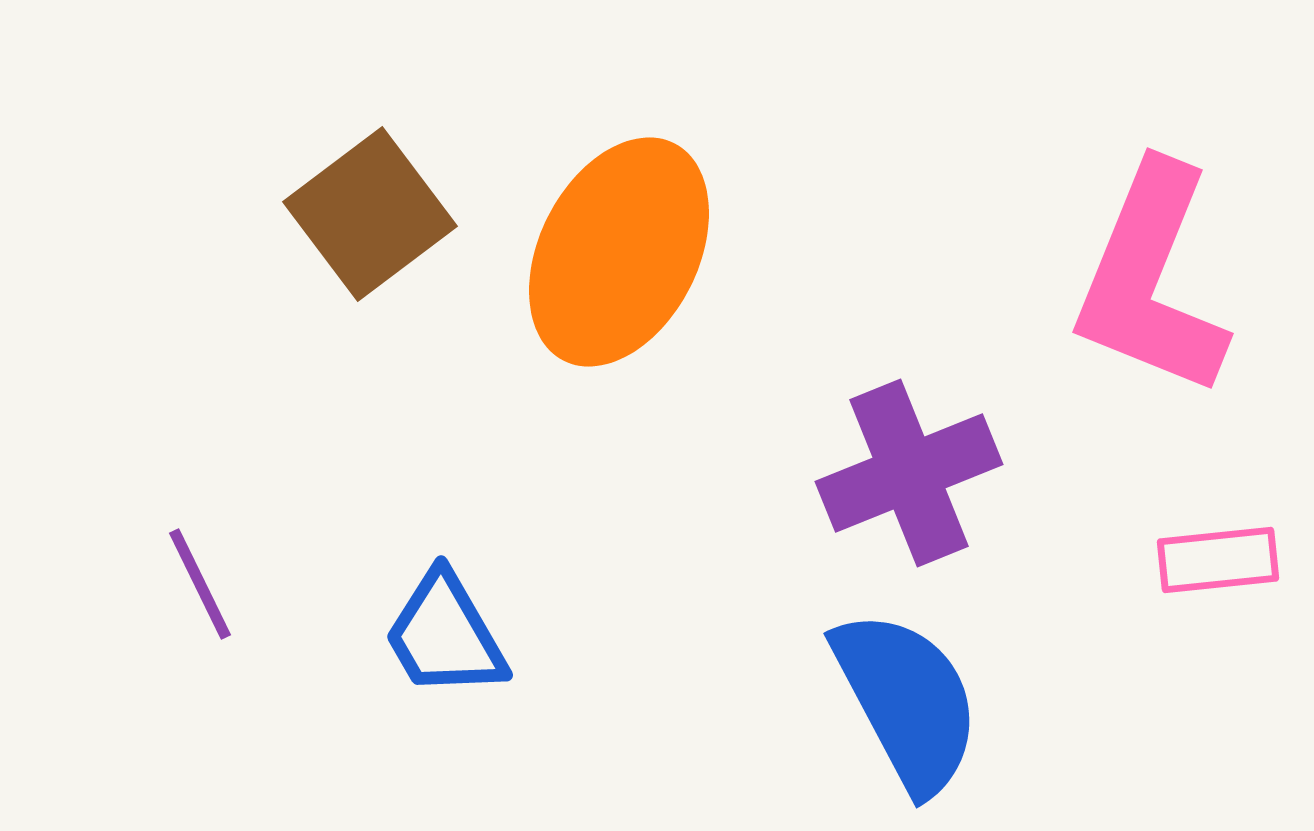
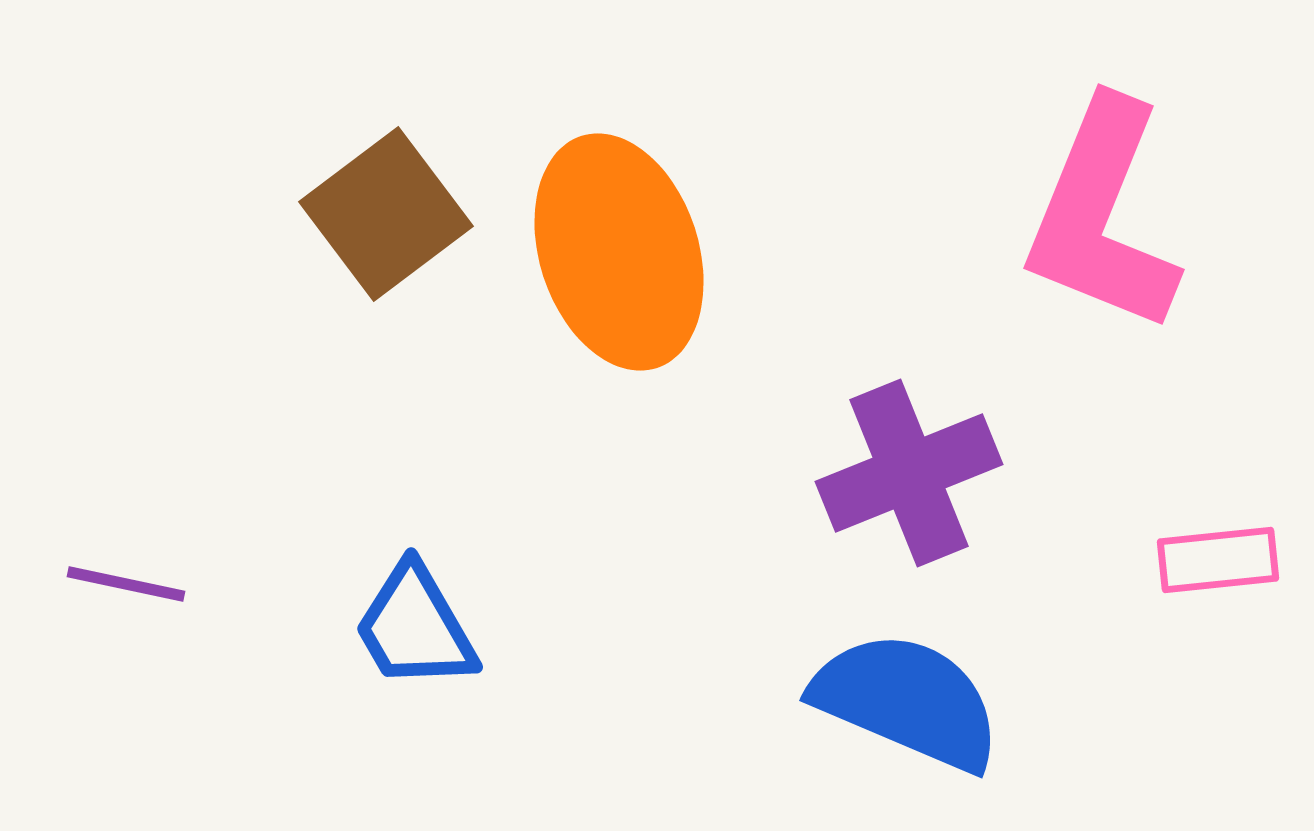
brown square: moved 16 px right
orange ellipse: rotated 45 degrees counterclockwise
pink L-shape: moved 49 px left, 64 px up
purple line: moved 74 px left; rotated 52 degrees counterclockwise
blue trapezoid: moved 30 px left, 8 px up
blue semicircle: rotated 39 degrees counterclockwise
